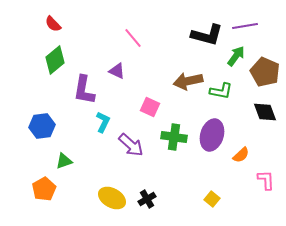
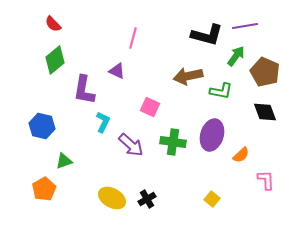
pink line: rotated 55 degrees clockwise
brown arrow: moved 5 px up
blue hexagon: rotated 20 degrees clockwise
green cross: moved 1 px left, 5 px down
